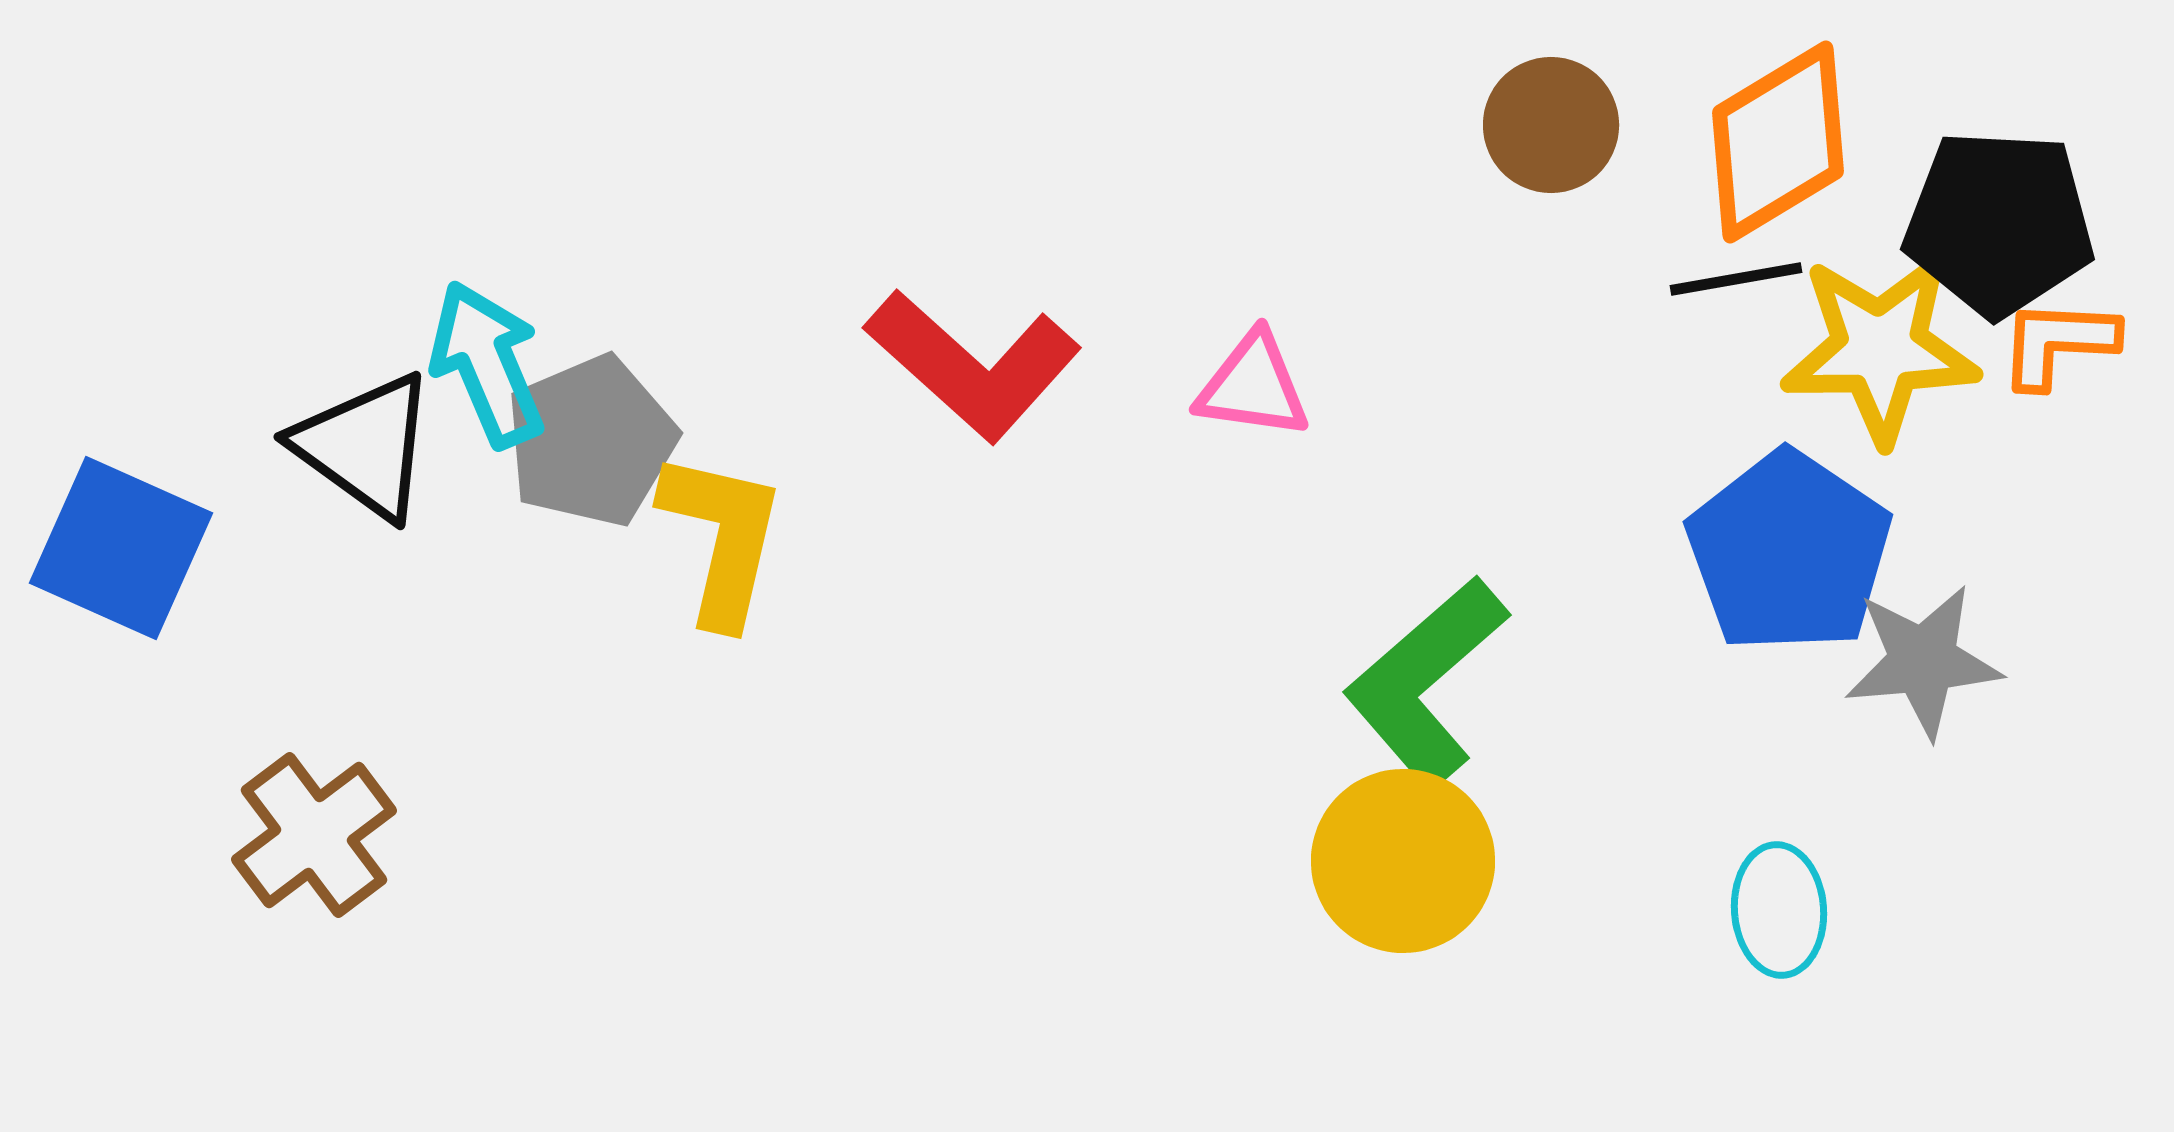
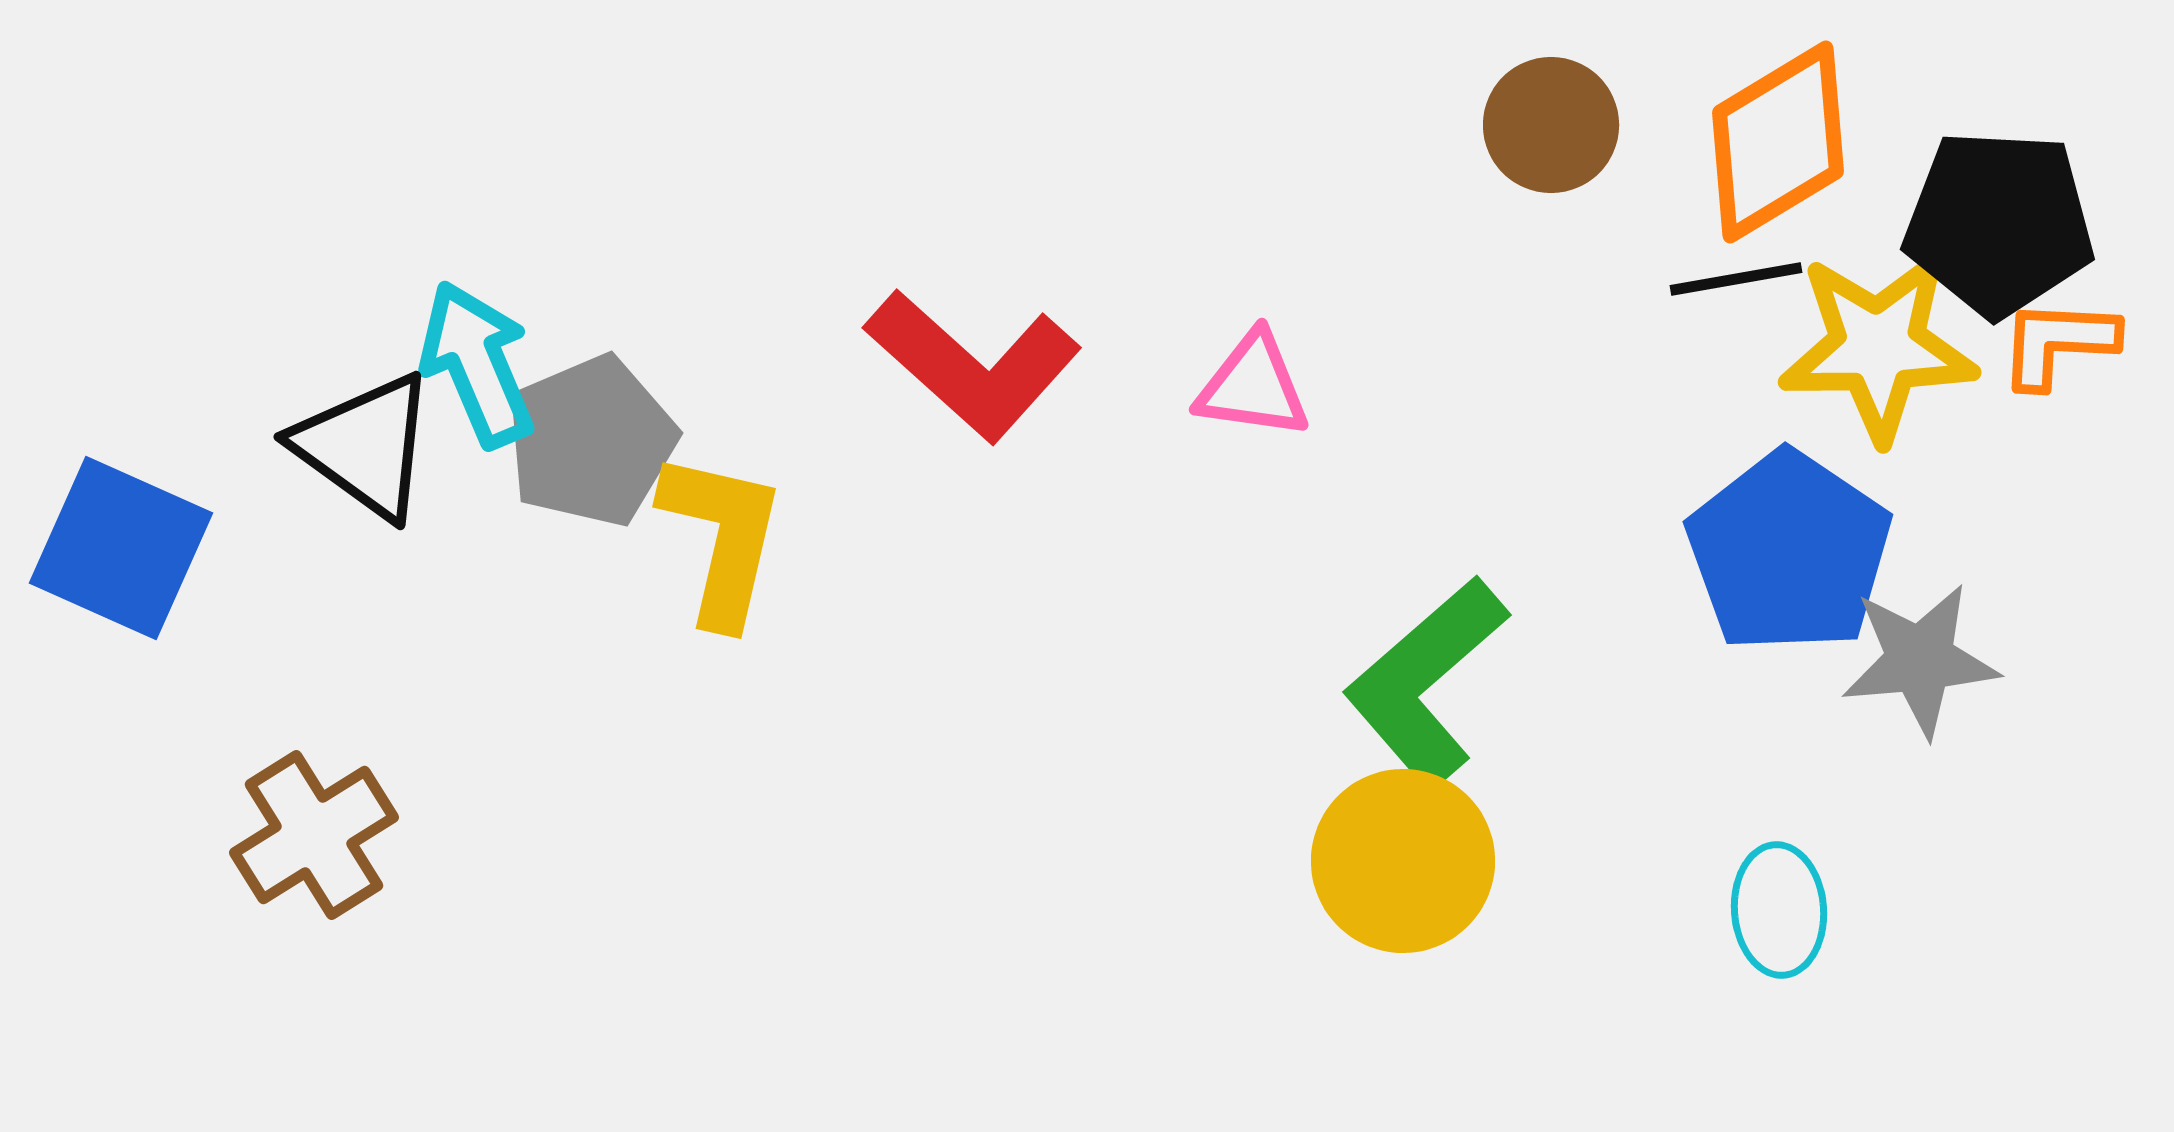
yellow star: moved 2 px left, 2 px up
cyan arrow: moved 10 px left
gray star: moved 3 px left, 1 px up
brown cross: rotated 5 degrees clockwise
